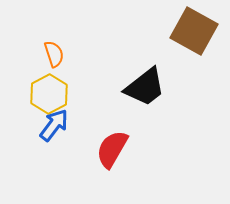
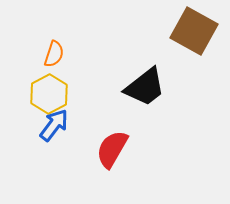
orange semicircle: rotated 36 degrees clockwise
